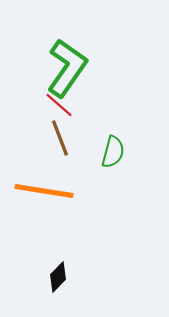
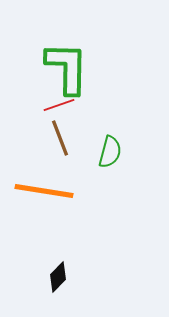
green L-shape: rotated 34 degrees counterclockwise
red line: rotated 60 degrees counterclockwise
green semicircle: moved 3 px left
